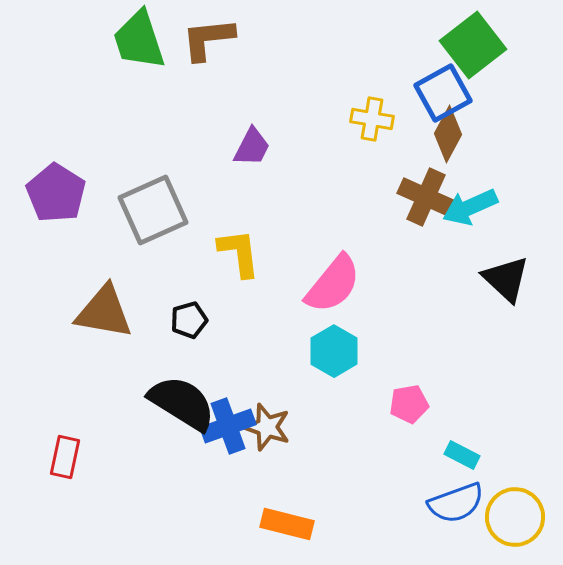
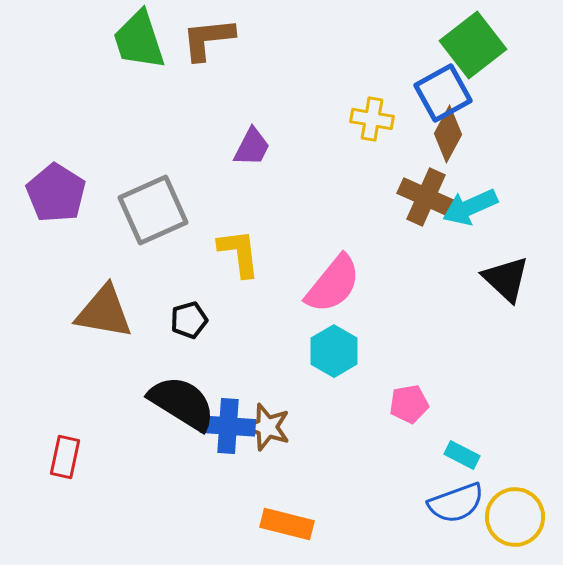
blue cross: rotated 24 degrees clockwise
